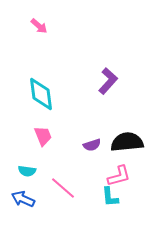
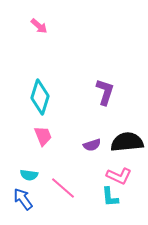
purple L-shape: moved 3 px left, 11 px down; rotated 24 degrees counterclockwise
cyan diamond: moved 1 px left, 3 px down; rotated 24 degrees clockwise
cyan semicircle: moved 2 px right, 4 px down
pink L-shape: rotated 40 degrees clockwise
blue arrow: rotated 30 degrees clockwise
